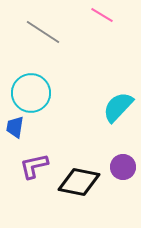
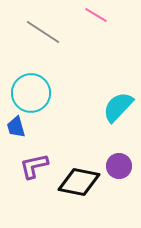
pink line: moved 6 px left
blue trapezoid: moved 1 px right; rotated 25 degrees counterclockwise
purple circle: moved 4 px left, 1 px up
